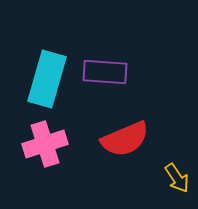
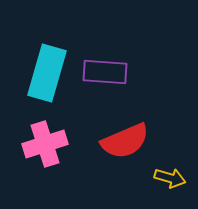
cyan rectangle: moved 6 px up
red semicircle: moved 2 px down
yellow arrow: moved 7 px left; rotated 40 degrees counterclockwise
